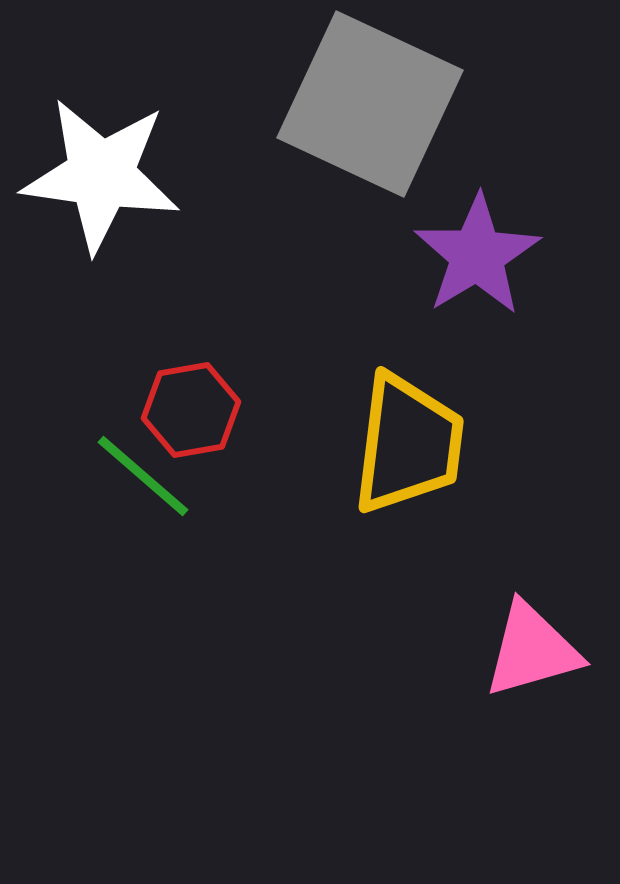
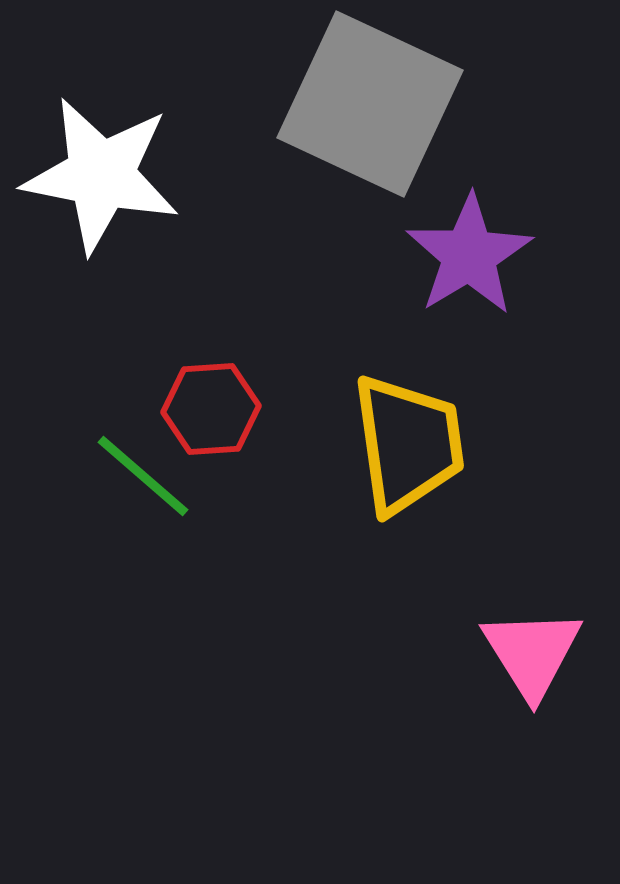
white star: rotated 3 degrees clockwise
purple star: moved 8 px left
red hexagon: moved 20 px right, 1 px up; rotated 6 degrees clockwise
yellow trapezoid: rotated 15 degrees counterclockwise
pink triangle: moved 3 px down; rotated 46 degrees counterclockwise
